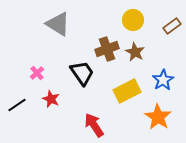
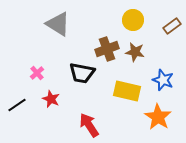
brown star: rotated 18 degrees counterclockwise
black trapezoid: rotated 136 degrees clockwise
blue star: rotated 20 degrees counterclockwise
yellow rectangle: rotated 40 degrees clockwise
red arrow: moved 5 px left
